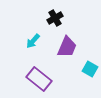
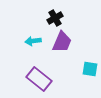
cyan arrow: rotated 42 degrees clockwise
purple trapezoid: moved 5 px left, 5 px up
cyan square: rotated 21 degrees counterclockwise
